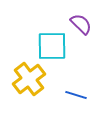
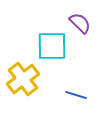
purple semicircle: moved 1 px left, 1 px up
yellow cross: moved 6 px left
